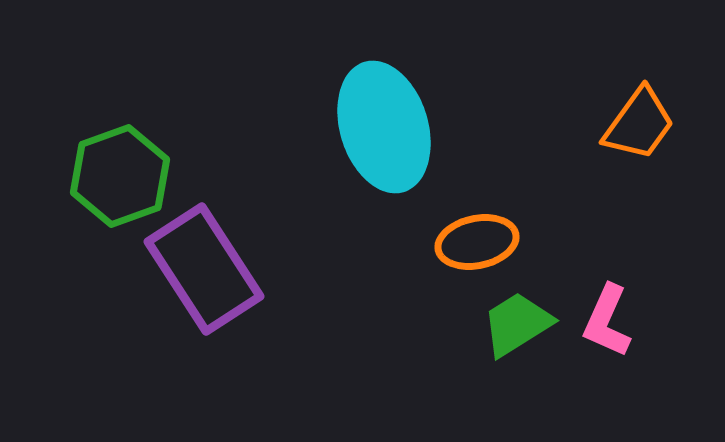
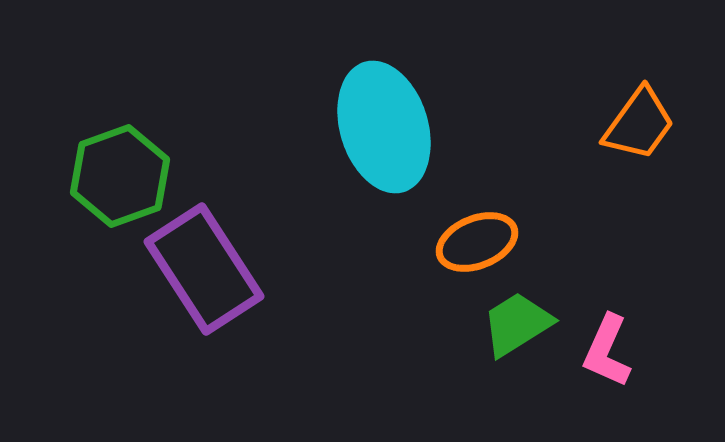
orange ellipse: rotated 10 degrees counterclockwise
pink L-shape: moved 30 px down
